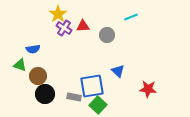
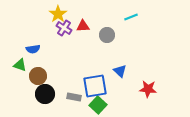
blue triangle: moved 2 px right
blue square: moved 3 px right
